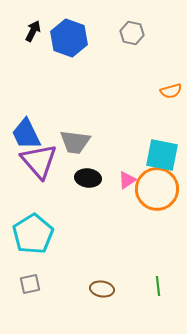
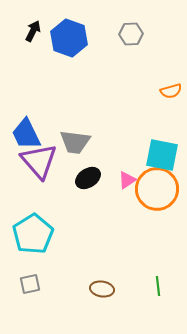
gray hexagon: moved 1 px left, 1 px down; rotated 15 degrees counterclockwise
black ellipse: rotated 40 degrees counterclockwise
